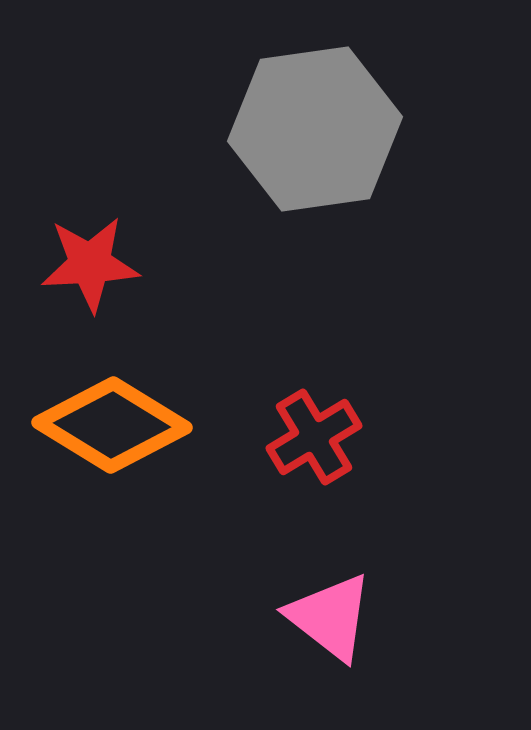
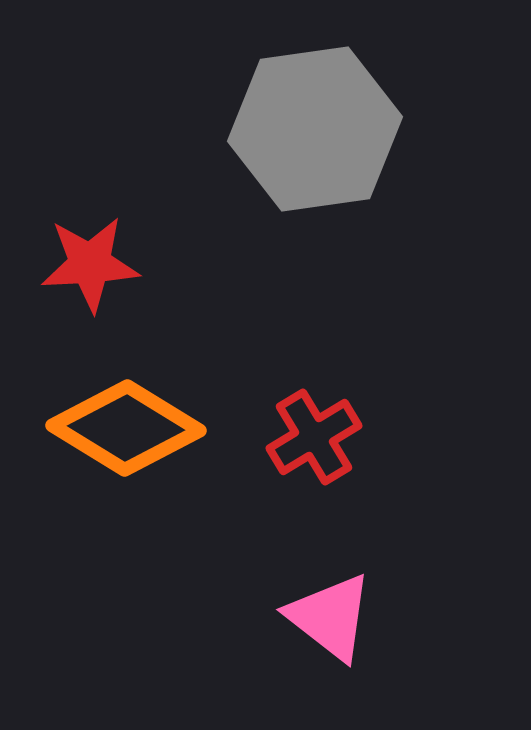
orange diamond: moved 14 px right, 3 px down
